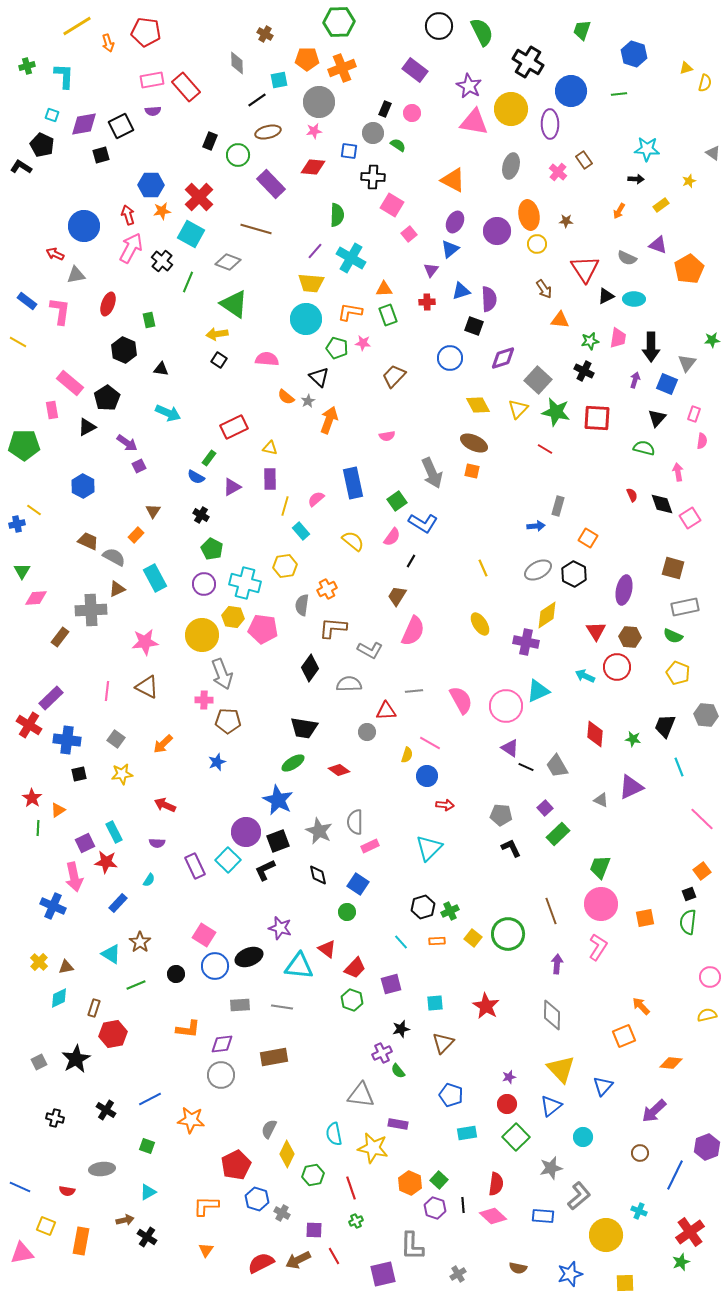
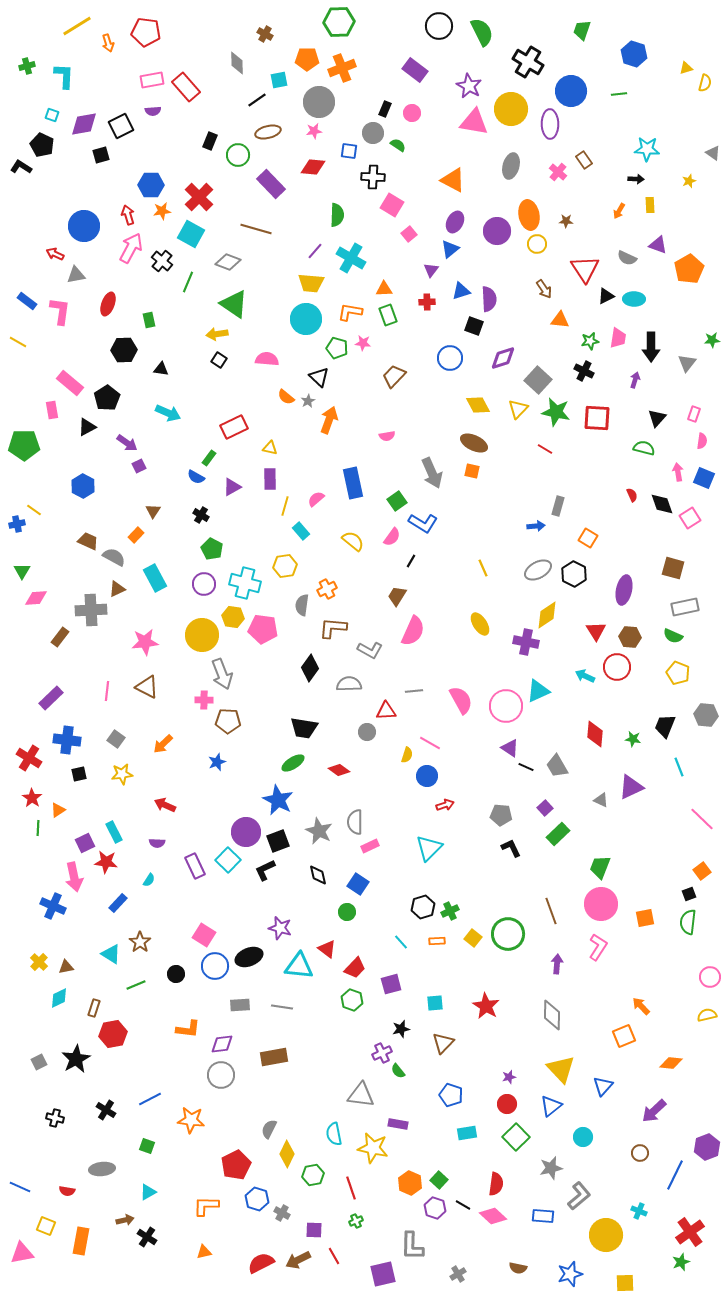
yellow rectangle at (661, 205): moved 11 px left; rotated 56 degrees counterclockwise
black hexagon at (124, 350): rotated 25 degrees counterclockwise
blue square at (667, 384): moved 37 px right, 94 px down
red cross at (29, 725): moved 33 px down
red arrow at (445, 805): rotated 24 degrees counterclockwise
black line at (463, 1205): rotated 56 degrees counterclockwise
orange triangle at (206, 1250): moved 2 px left, 2 px down; rotated 42 degrees clockwise
